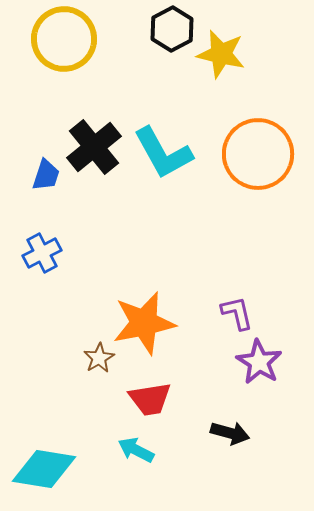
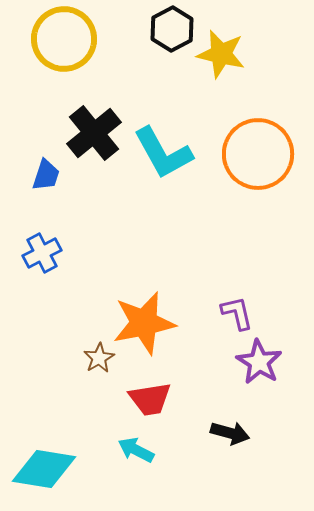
black cross: moved 14 px up
